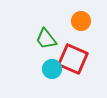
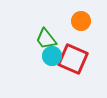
cyan circle: moved 13 px up
